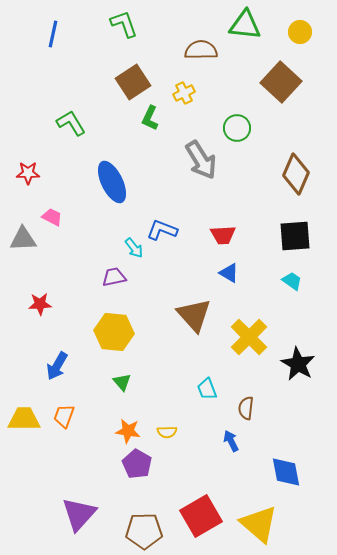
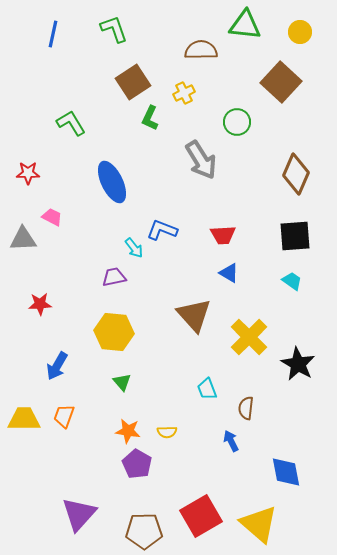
green L-shape at (124, 24): moved 10 px left, 5 px down
green circle at (237, 128): moved 6 px up
